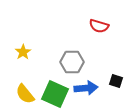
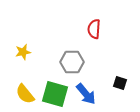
red semicircle: moved 5 px left, 3 px down; rotated 78 degrees clockwise
yellow star: rotated 21 degrees clockwise
black square: moved 4 px right, 2 px down
blue arrow: moved 6 px down; rotated 55 degrees clockwise
green square: rotated 8 degrees counterclockwise
